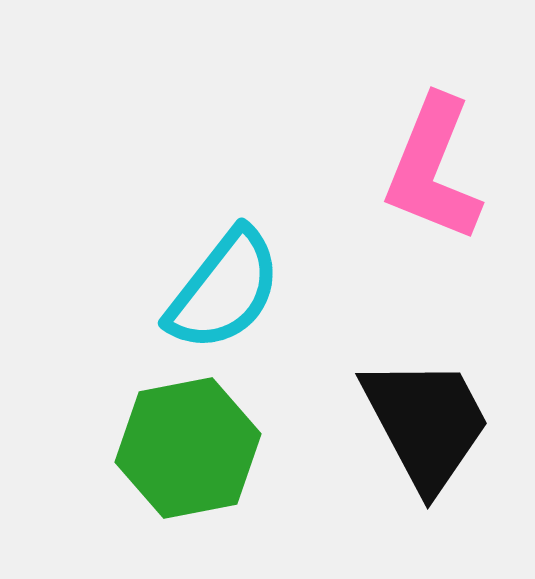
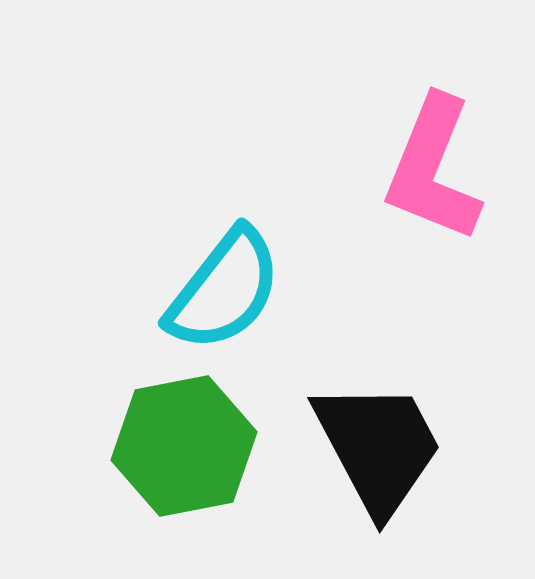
black trapezoid: moved 48 px left, 24 px down
green hexagon: moved 4 px left, 2 px up
